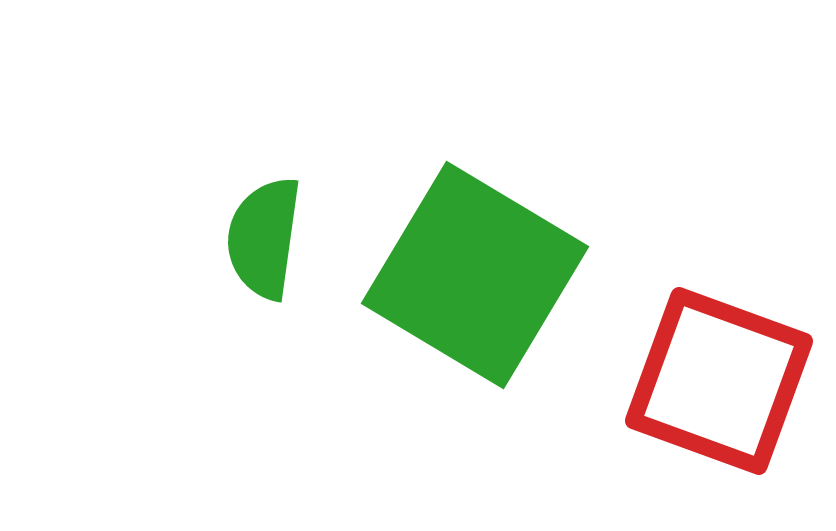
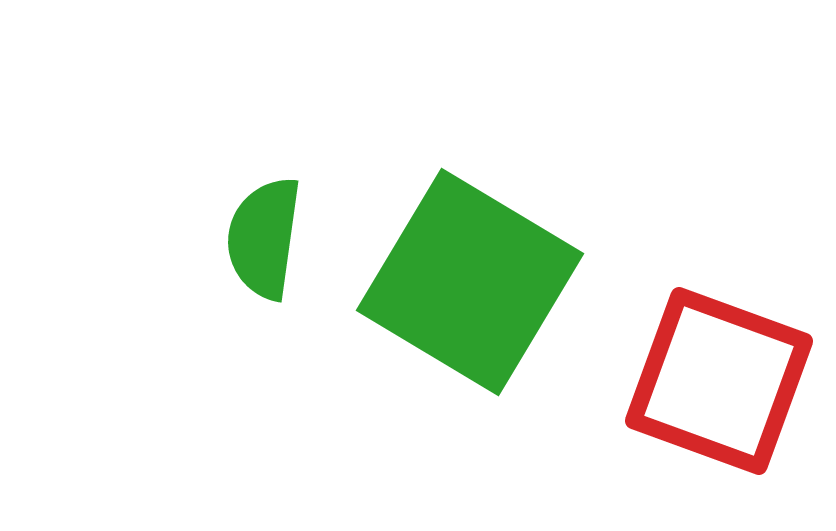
green square: moved 5 px left, 7 px down
